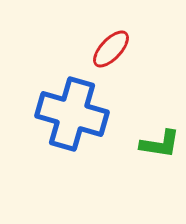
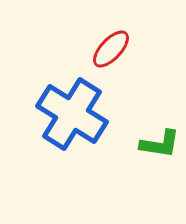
blue cross: rotated 16 degrees clockwise
